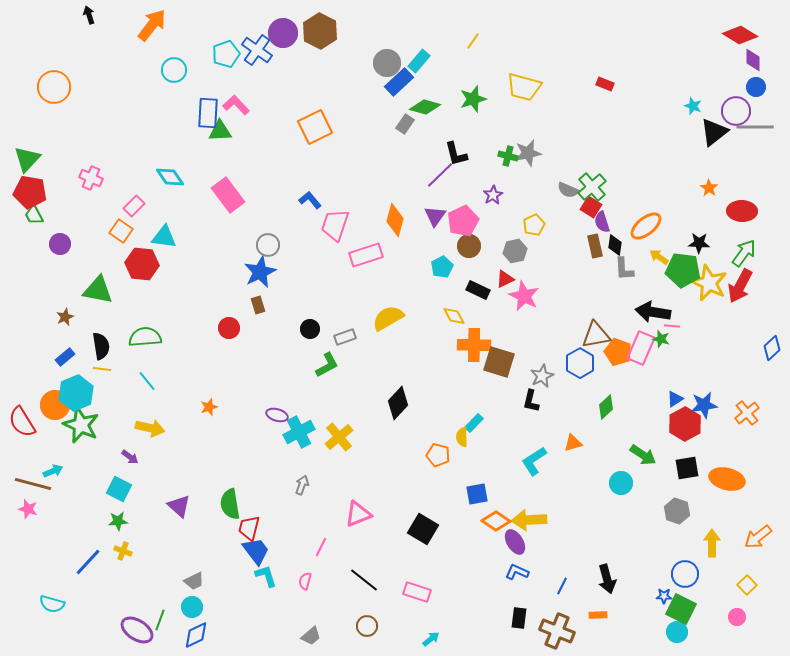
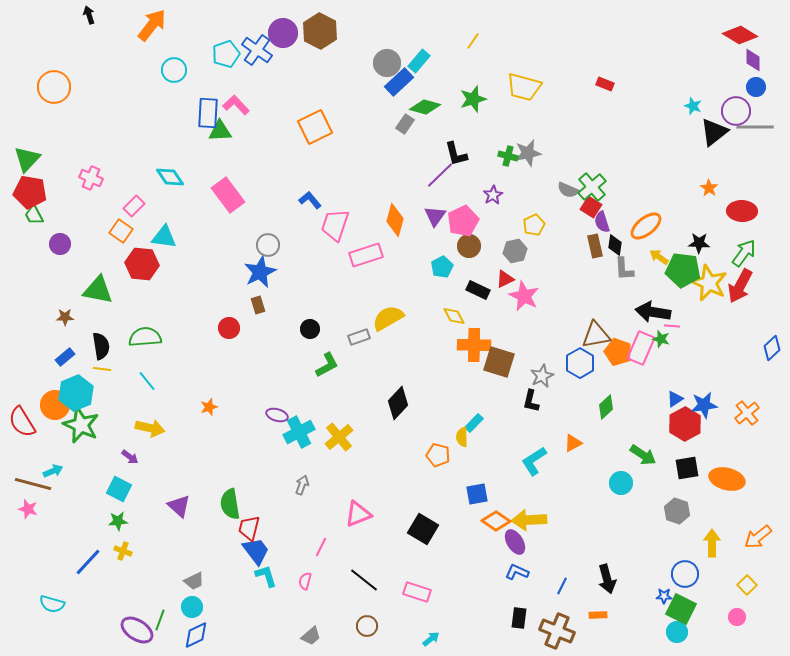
brown star at (65, 317): rotated 24 degrees clockwise
gray rectangle at (345, 337): moved 14 px right
orange triangle at (573, 443): rotated 12 degrees counterclockwise
